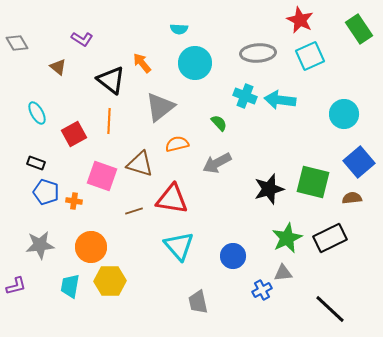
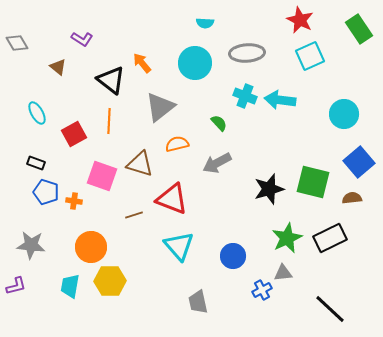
cyan semicircle at (179, 29): moved 26 px right, 6 px up
gray ellipse at (258, 53): moved 11 px left
red triangle at (172, 199): rotated 12 degrees clockwise
brown line at (134, 211): moved 4 px down
gray star at (40, 245): moved 9 px left; rotated 12 degrees clockwise
